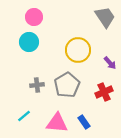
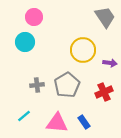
cyan circle: moved 4 px left
yellow circle: moved 5 px right
purple arrow: rotated 40 degrees counterclockwise
